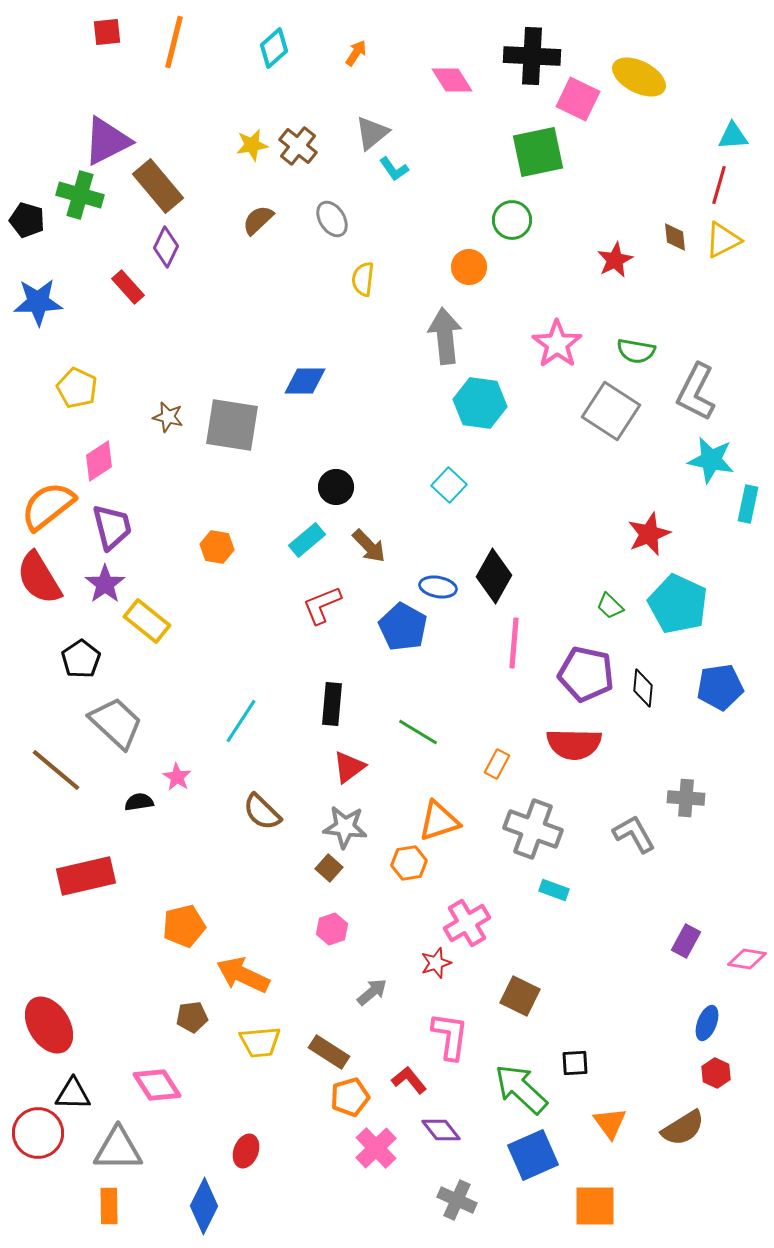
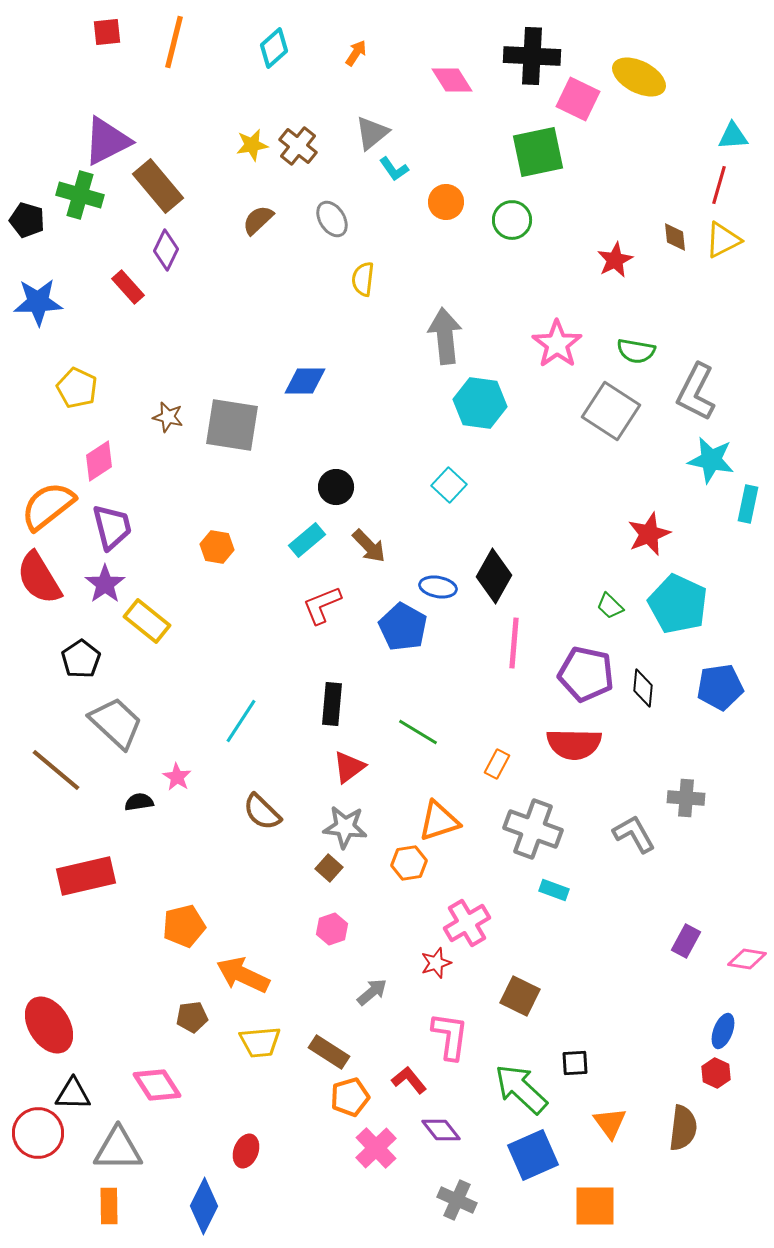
purple diamond at (166, 247): moved 3 px down
orange circle at (469, 267): moved 23 px left, 65 px up
blue ellipse at (707, 1023): moved 16 px right, 8 px down
brown semicircle at (683, 1128): rotated 51 degrees counterclockwise
